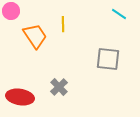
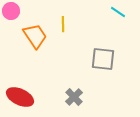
cyan line: moved 1 px left, 2 px up
gray square: moved 5 px left
gray cross: moved 15 px right, 10 px down
red ellipse: rotated 16 degrees clockwise
